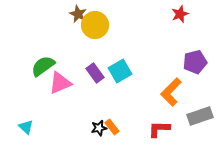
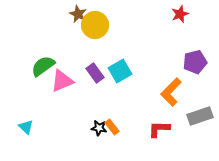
pink triangle: moved 2 px right, 2 px up
black star: rotated 21 degrees clockwise
